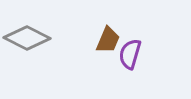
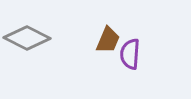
purple semicircle: rotated 12 degrees counterclockwise
